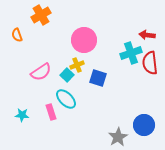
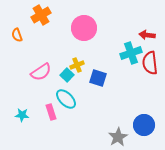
pink circle: moved 12 px up
